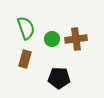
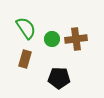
green semicircle: rotated 15 degrees counterclockwise
